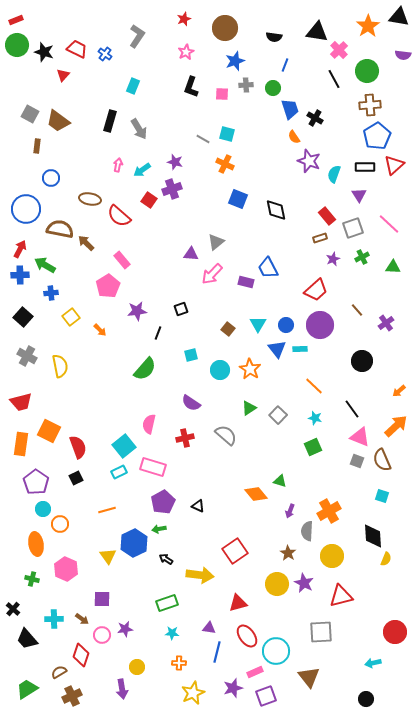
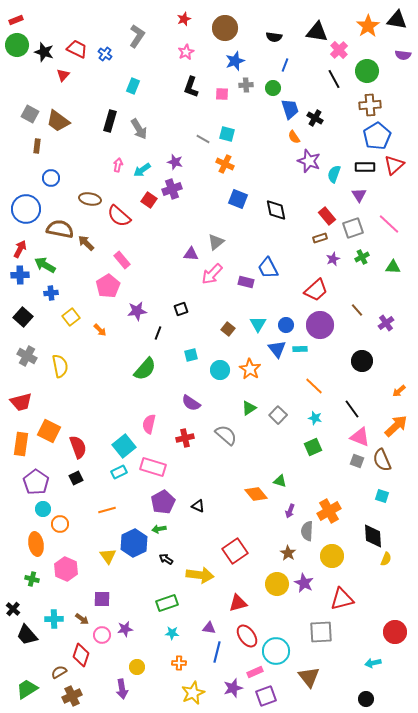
black triangle at (399, 17): moved 2 px left, 3 px down
red triangle at (341, 596): moved 1 px right, 3 px down
black trapezoid at (27, 639): moved 4 px up
